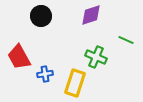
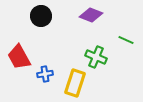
purple diamond: rotated 40 degrees clockwise
